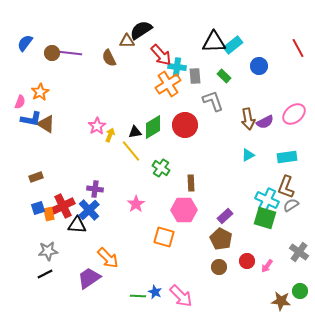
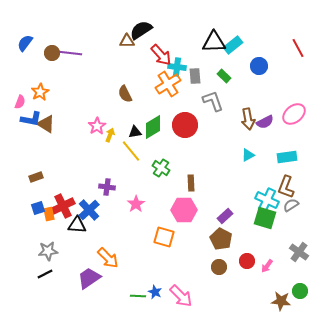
brown semicircle at (109, 58): moved 16 px right, 36 px down
purple cross at (95, 189): moved 12 px right, 2 px up
